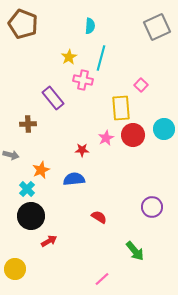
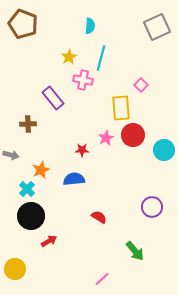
cyan circle: moved 21 px down
